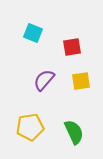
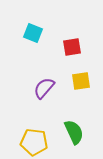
purple semicircle: moved 8 px down
yellow pentagon: moved 4 px right, 15 px down; rotated 16 degrees clockwise
